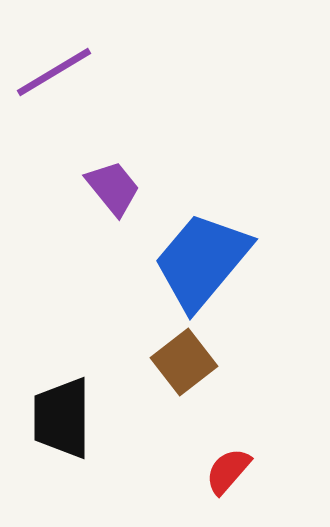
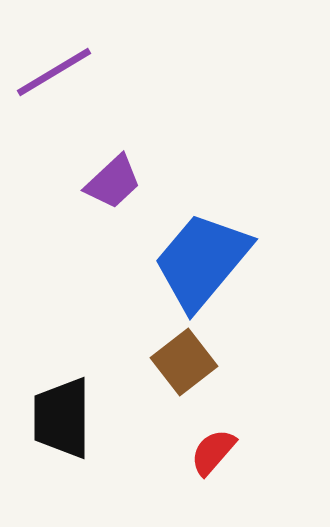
purple trapezoid: moved 6 px up; rotated 86 degrees clockwise
red semicircle: moved 15 px left, 19 px up
